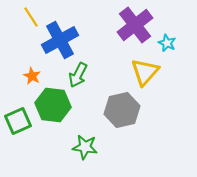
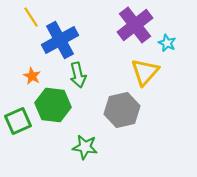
green arrow: rotated 40 degrees counterclockwise
